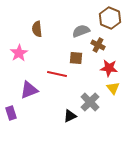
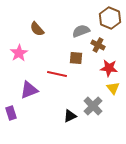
brown semicircle: rotated 35 degrees counterclockwise
gray cross: moved 3 px right, 4 px down
